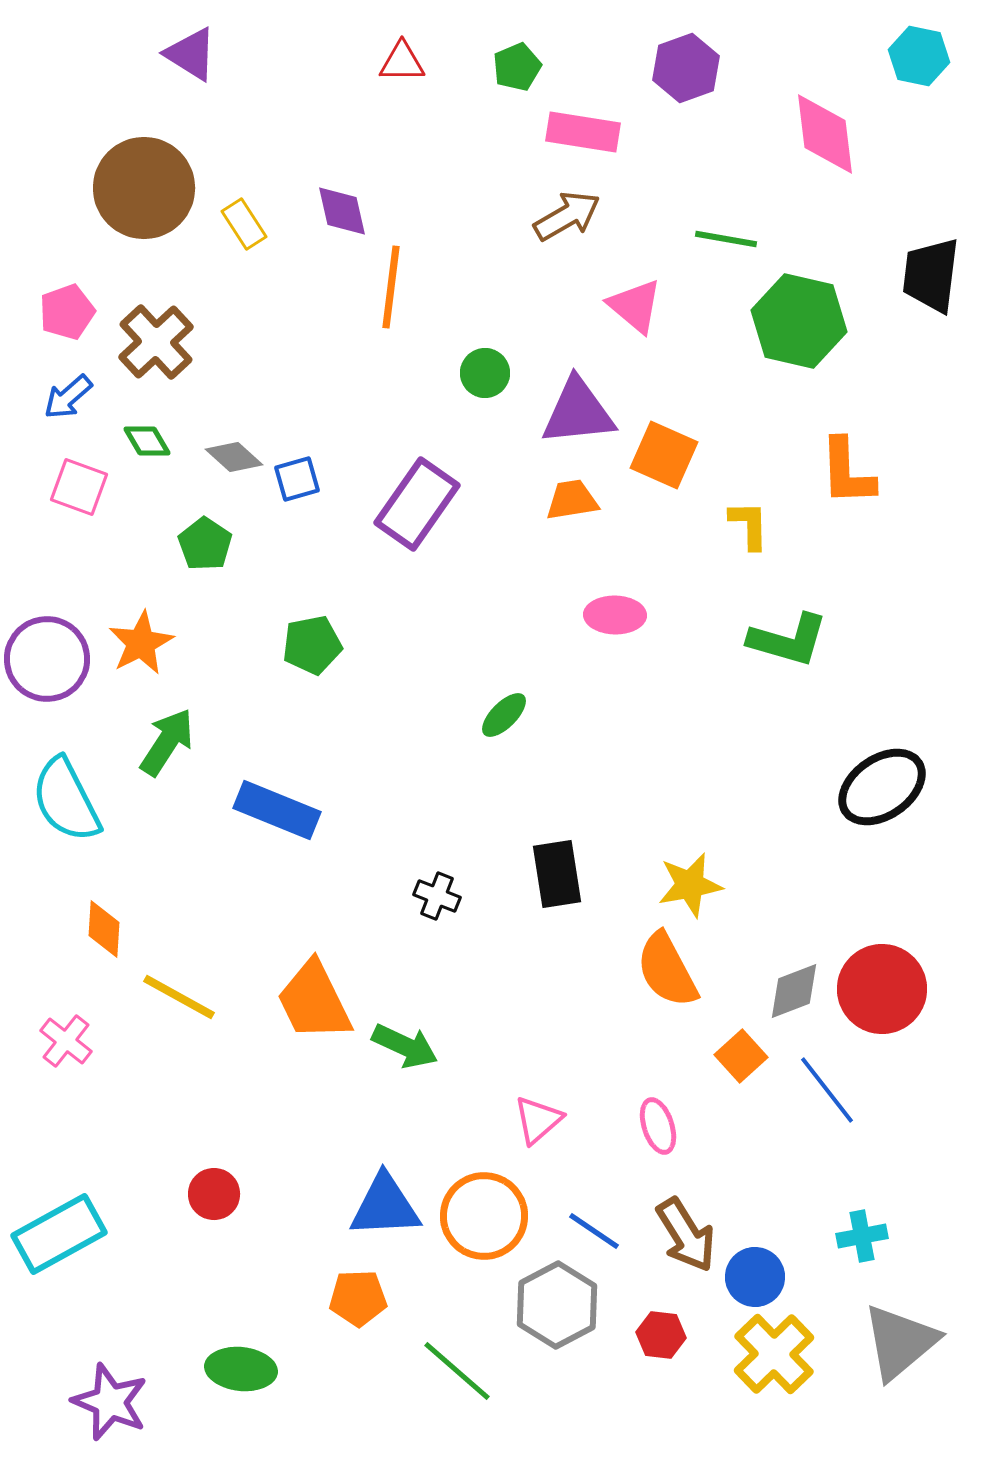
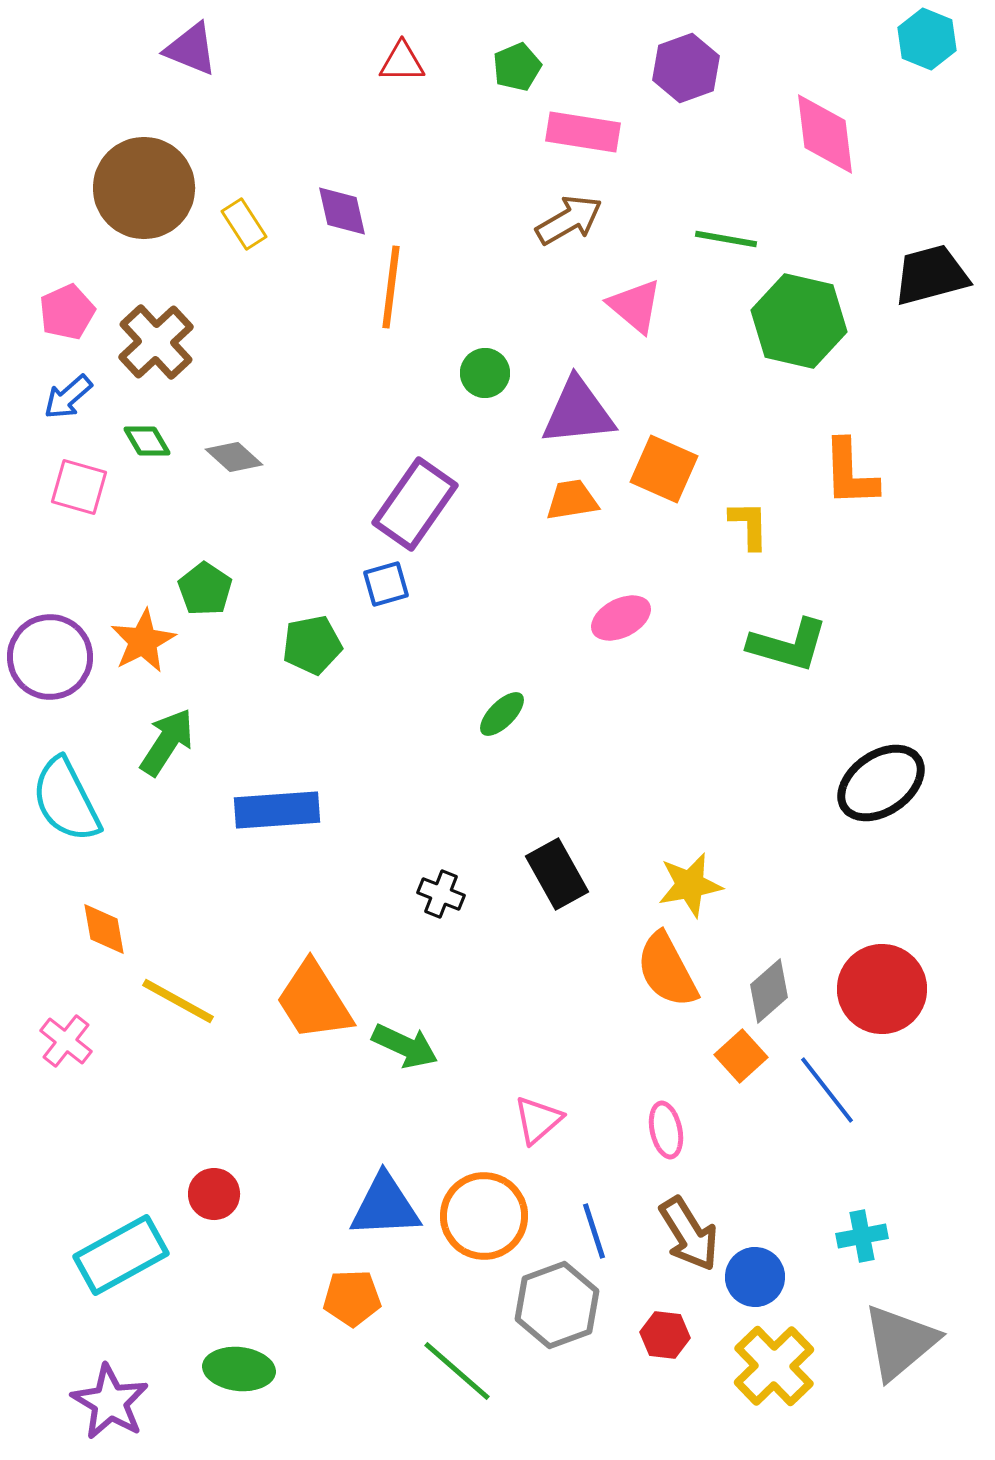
purple triangle at (191, 54): moved 5 px up; rotated 10 degrees counterclockwise
cyan hexagon at (919, 56): moved 8 px right, 17 px up; rotated 10 degrees clockwise
brown arrow at (567, 216): moved 2 px right, 4 px down
black trapezoid at (931, 275): rotated 68 degrees clockwise
pink pentagon at (67, 312): rotated 4 degrees counterclockwise
orange square at (664, 455): moved 14 px down
orange L-shape at (847, 472): moved 3 px right, 1 px down
blue square at (297, 479): moved 89 px right, 105 px down
pink square at (79, 487): rotated 4 degrees counterclockwise
purple rectangle at (417, 504): moved 2 px left
green pentagon at (205, 544): moved 45 px down
pink ellipse at (615, 615): moved 6 px right, 3 px down; rotated 28 degrees counterclockwise
green L-shape at (788, 640): moved 5 px down
orange star at (141, 643): moved 2 px right, 2 px up
purple circle at (47, 659): moved 3 px right, 2 px up
green ellipse at (504, 715): moved 2 px left, 1 px up
black ellipse at (882, 787): moved 1 px left, 4 px up
blue rectangle at (277, 810): rotated 26 degrees counterclockwise
black rectangle at (557, 874): rotated 20 degrees counterclockwise
black cross at (437, 896): moved 4 px right, 2 px up
orange diamond at (104, 929): rotated 14 degrees counterclockwise
gray diamond at (794, 991): moved 25 px left; rotated 20 degrees counterclockwise
yellow line at (179, 997): moved 1 px left, 4 px down
orange trapezoid at (314, 1001): rotated 6 degrees counterclockwise
pink ellipse at (658, 1126): moved 8 px right, 4 px down; rotated 6 degrees clockwise
blue line at (594, 1231): rotated 38 degrees clockwise
cyan rectangle at (59, 1234): moved 62 px right, 21 px down
brown arrow at (686, 1235): moved 3 px right, 1 px up
orange pentagon at (358, 1298): moved 6 px left
gray hexagon at (557, 1305): rotated 8 degrees clockwise
red hexagon at (661, 1335): moved 4 px right
yellow cross at (774, 1354): moved 12 px down
green ellipse at (241, 1369): moved 2 px left
purple star at (110, 1402): rotated 8 degrees clockwise
